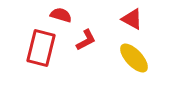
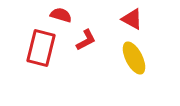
yellow ellipse: rotated 16 degrees clockwise
